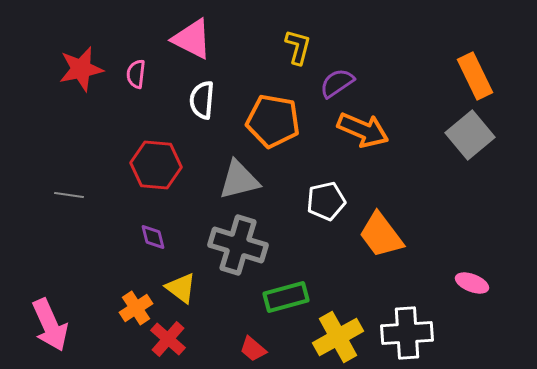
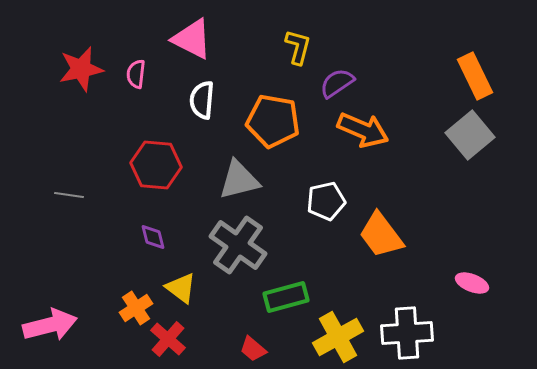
gray cross: rotated 18 degrees clockwise
pink arrow: rotated 80 degrees counterclockwise
